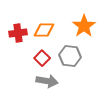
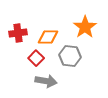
orange star: moved 1 px right, 1 px down
orange diamond: moved 4 px right, 7 px down
red square: moved 6 px left
gray arrow: moved 1 px left
